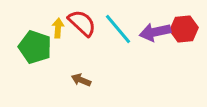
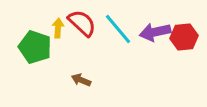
red hexagon: moved 8 px down
